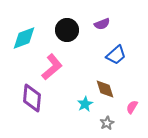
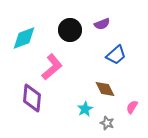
black circle: moved 3 px right
brown diamond: rotated 10 degrees counterclockwise
cyan star: moved 5 px down
gray star: rotated 24 degrees counterclockwise
